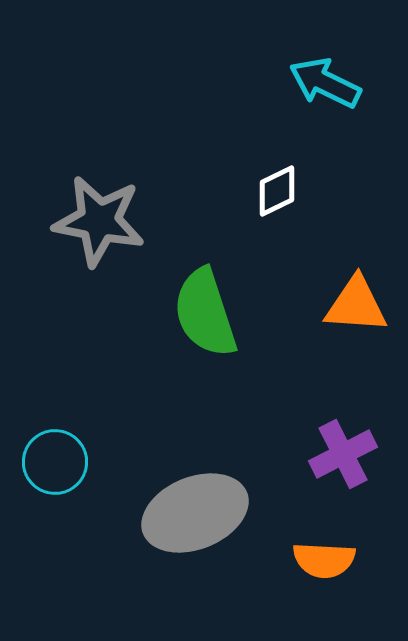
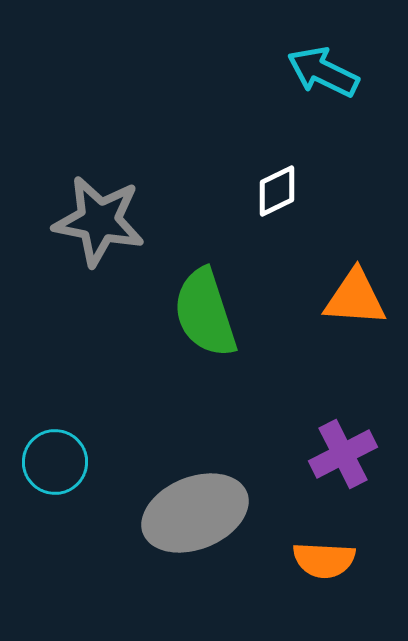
cyan arrow: moved 2 px left, 11 px up
orange triangle: moved 1 px left, 7 px up
